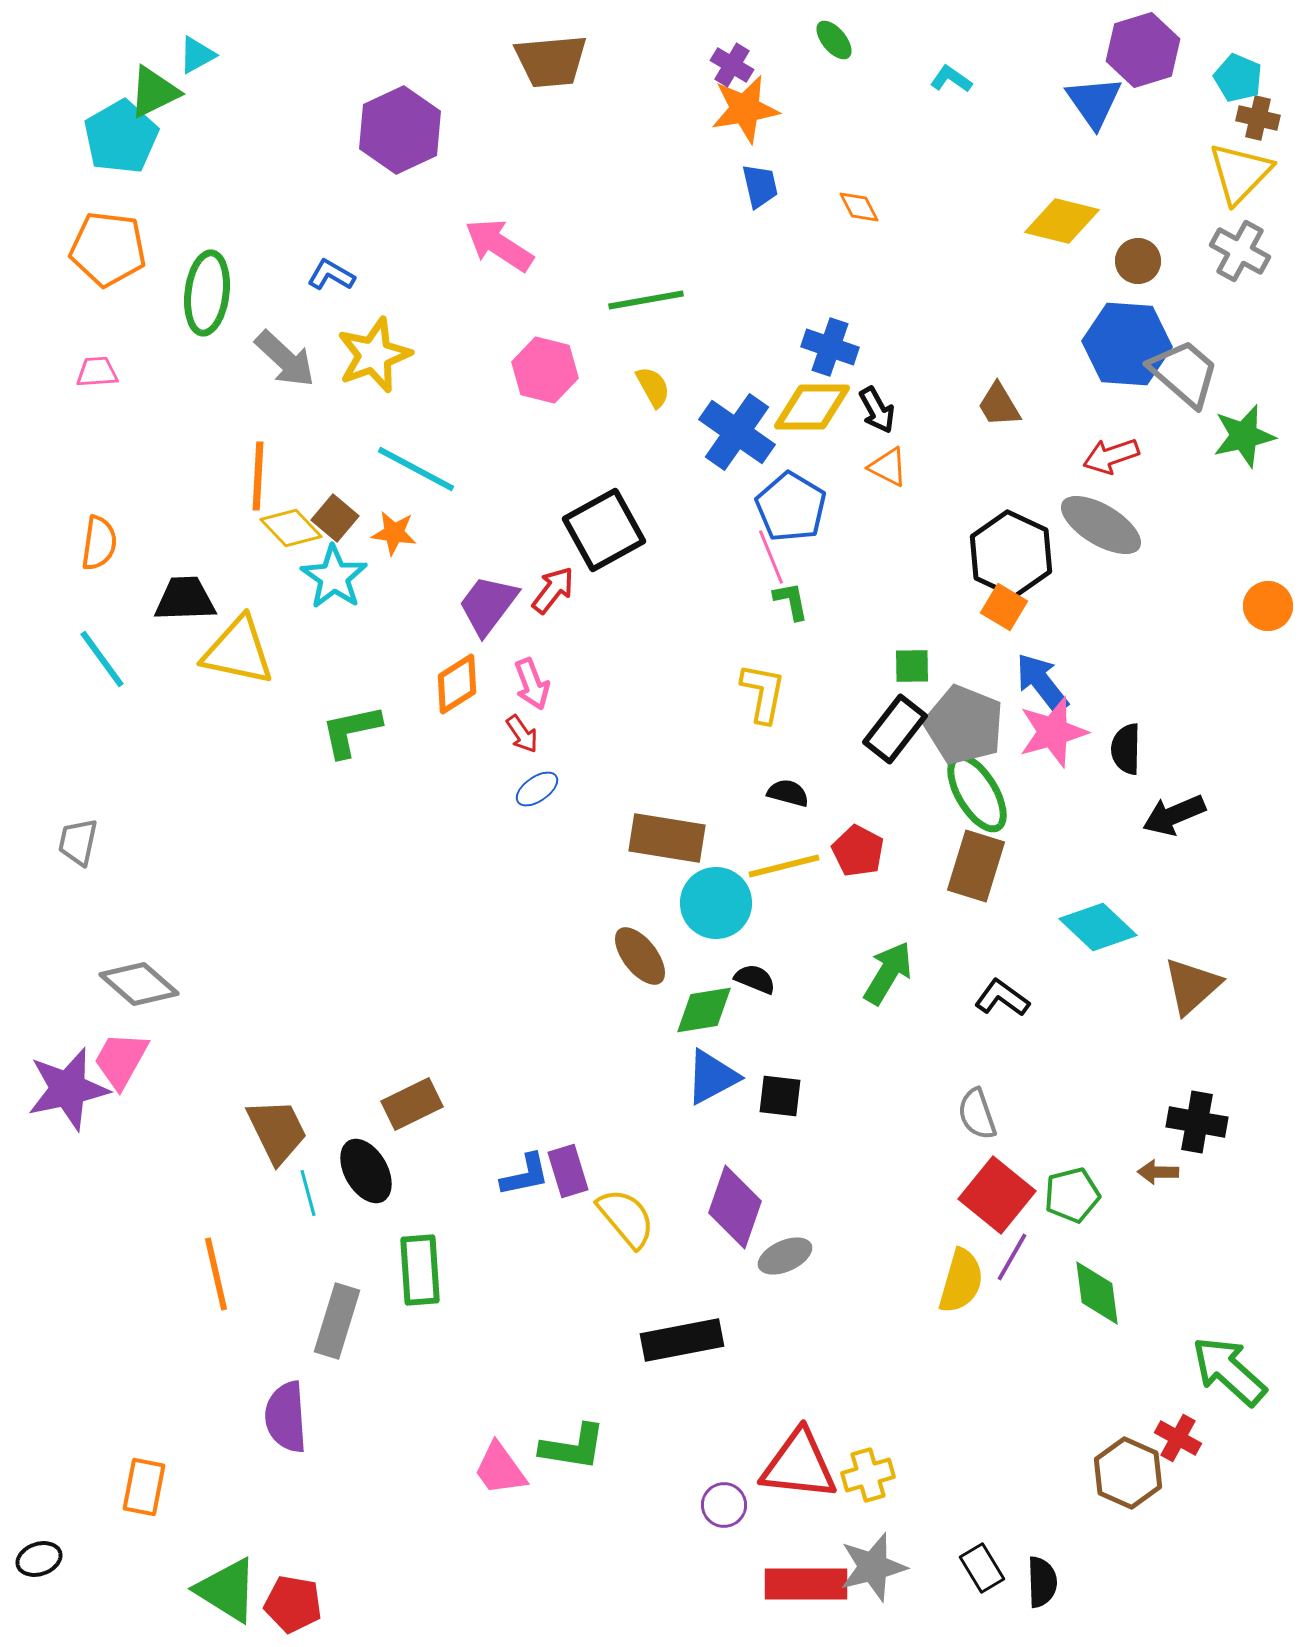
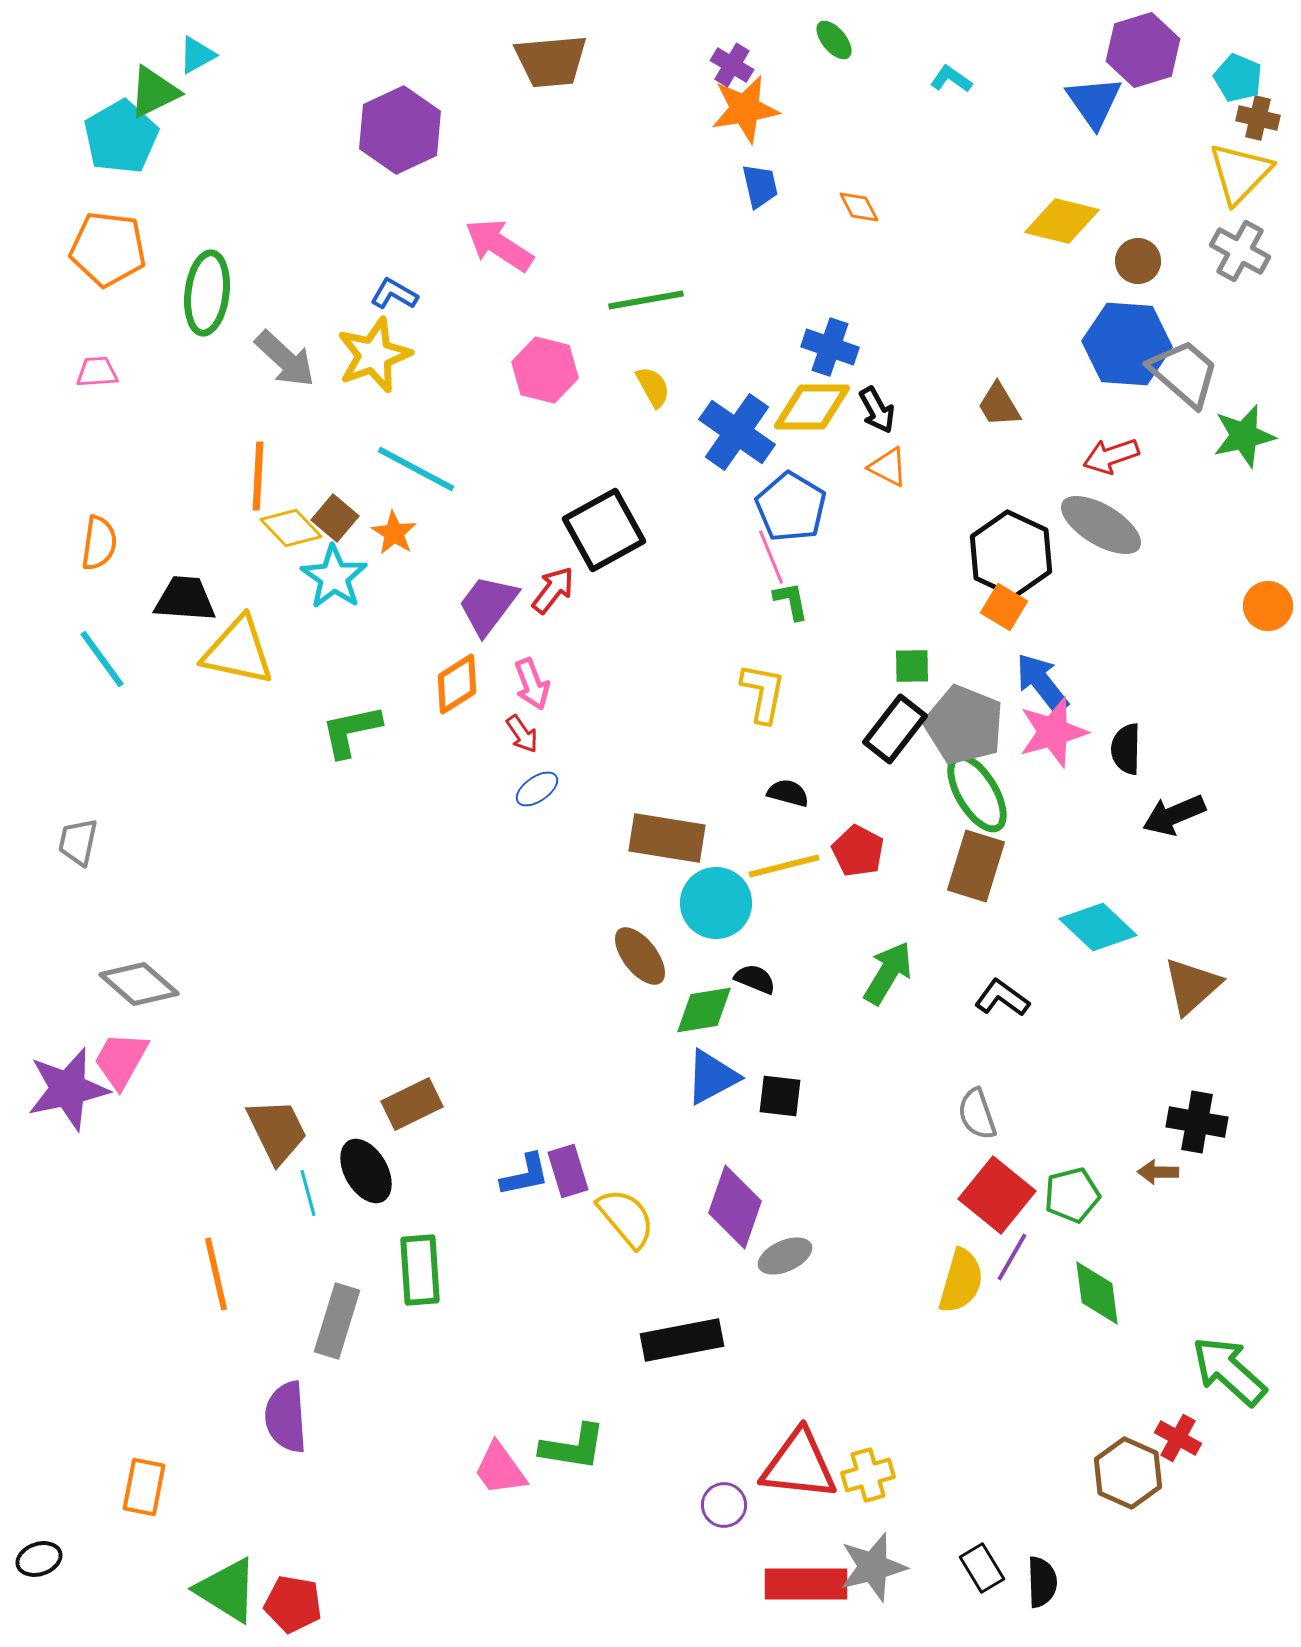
blue L-shape at (331, 275): moved 63 px right, 19 px down
orange star at (394, 533): rotated 24 degrees clockwise
black trapezoid at (185, 599): rotated 6 degrees clockwise
